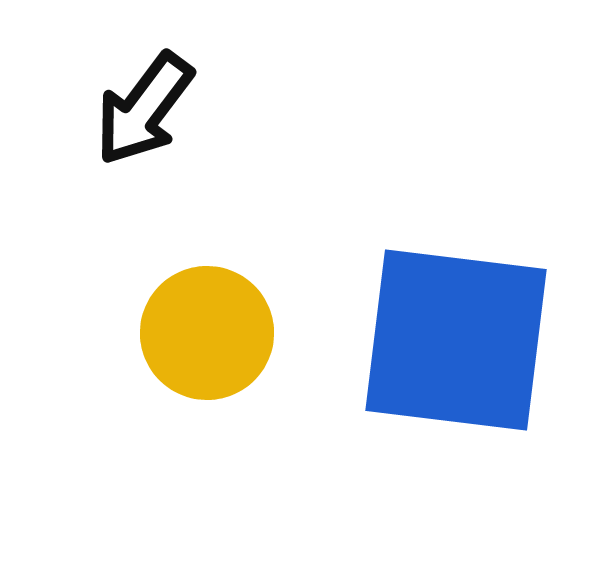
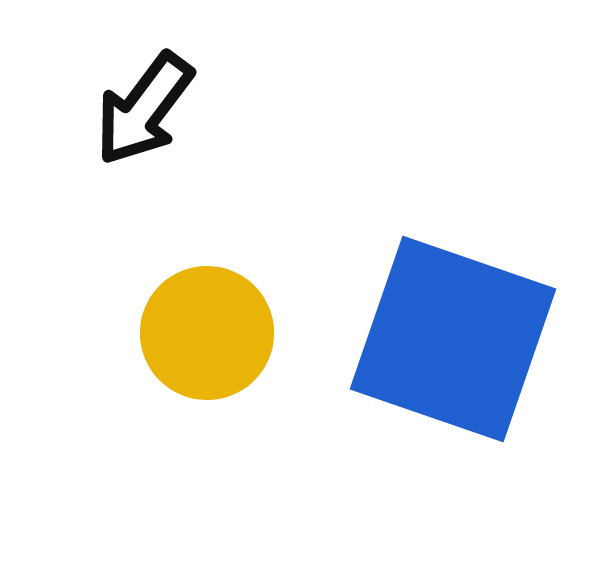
blue square: moved 3 px left, 1 px up; rotated 12 degrees clockwise
